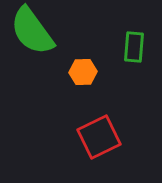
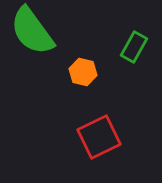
green rectangle: rotated 24 degrees clockwise
orange hexagon: rotated 16 degrees clockwise
